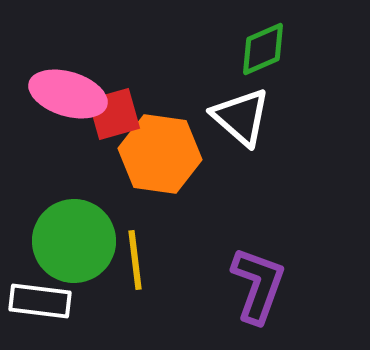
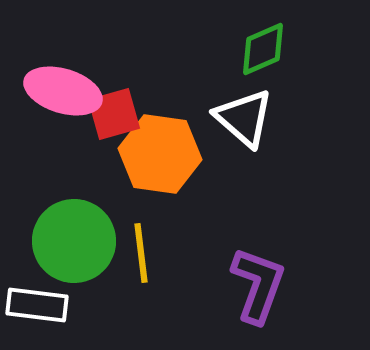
pink ellipse: moved 5 px left, 3 px up
white triangle: moved 3 px right, 1 px down
yellow line: moved 6 px right, 7 px up
white rectangle: moved 3 px left, 4 px down
